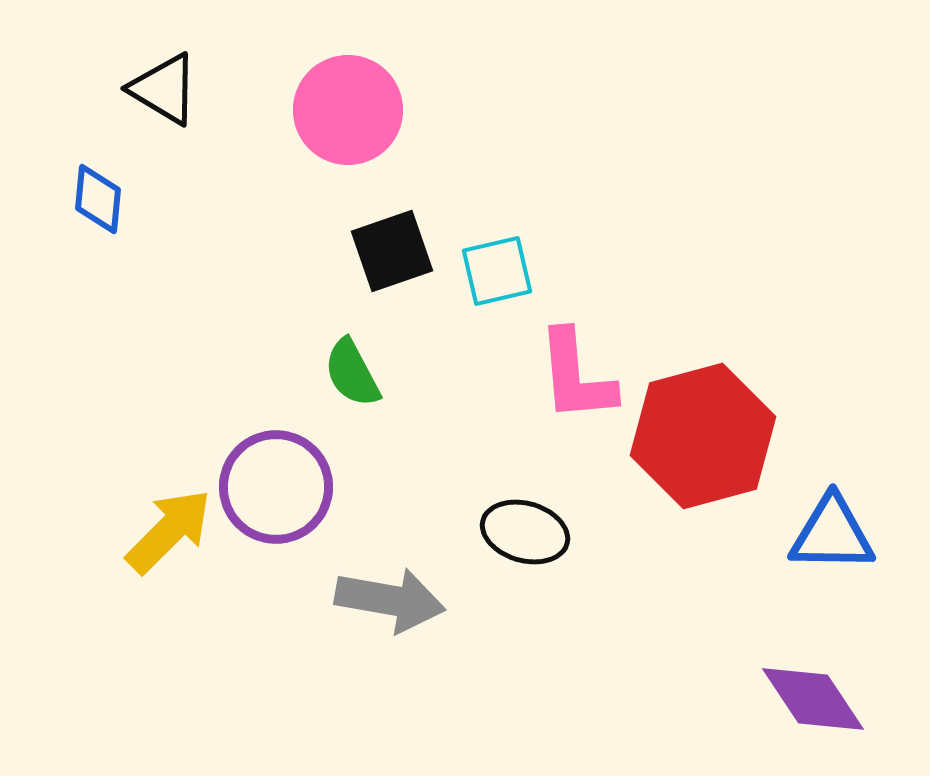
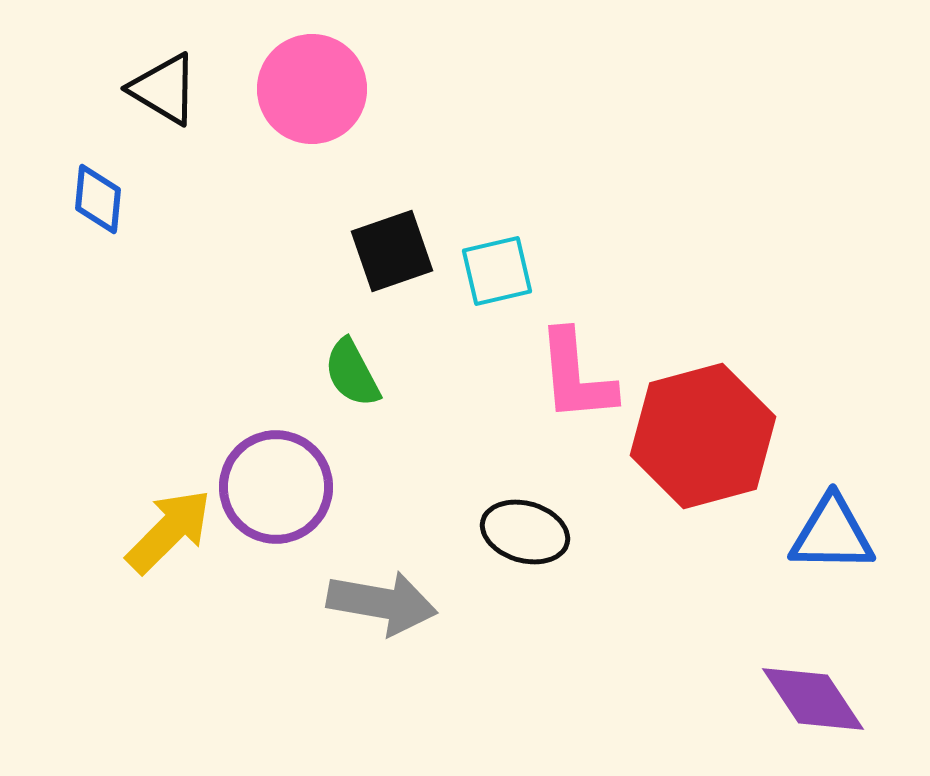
pink circle: moved 36 px left, 21 px up
gray arrow: moved 8 px left, 3 px down
